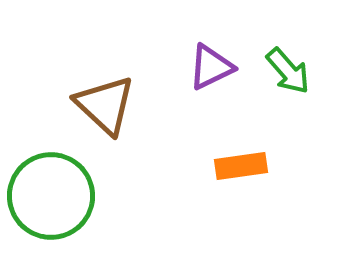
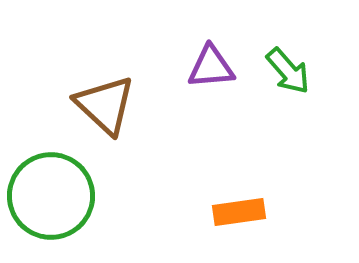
purple triangle: rotated 21 degrees clockwise
orange rectangle: moved 2 px left, 46 px down
